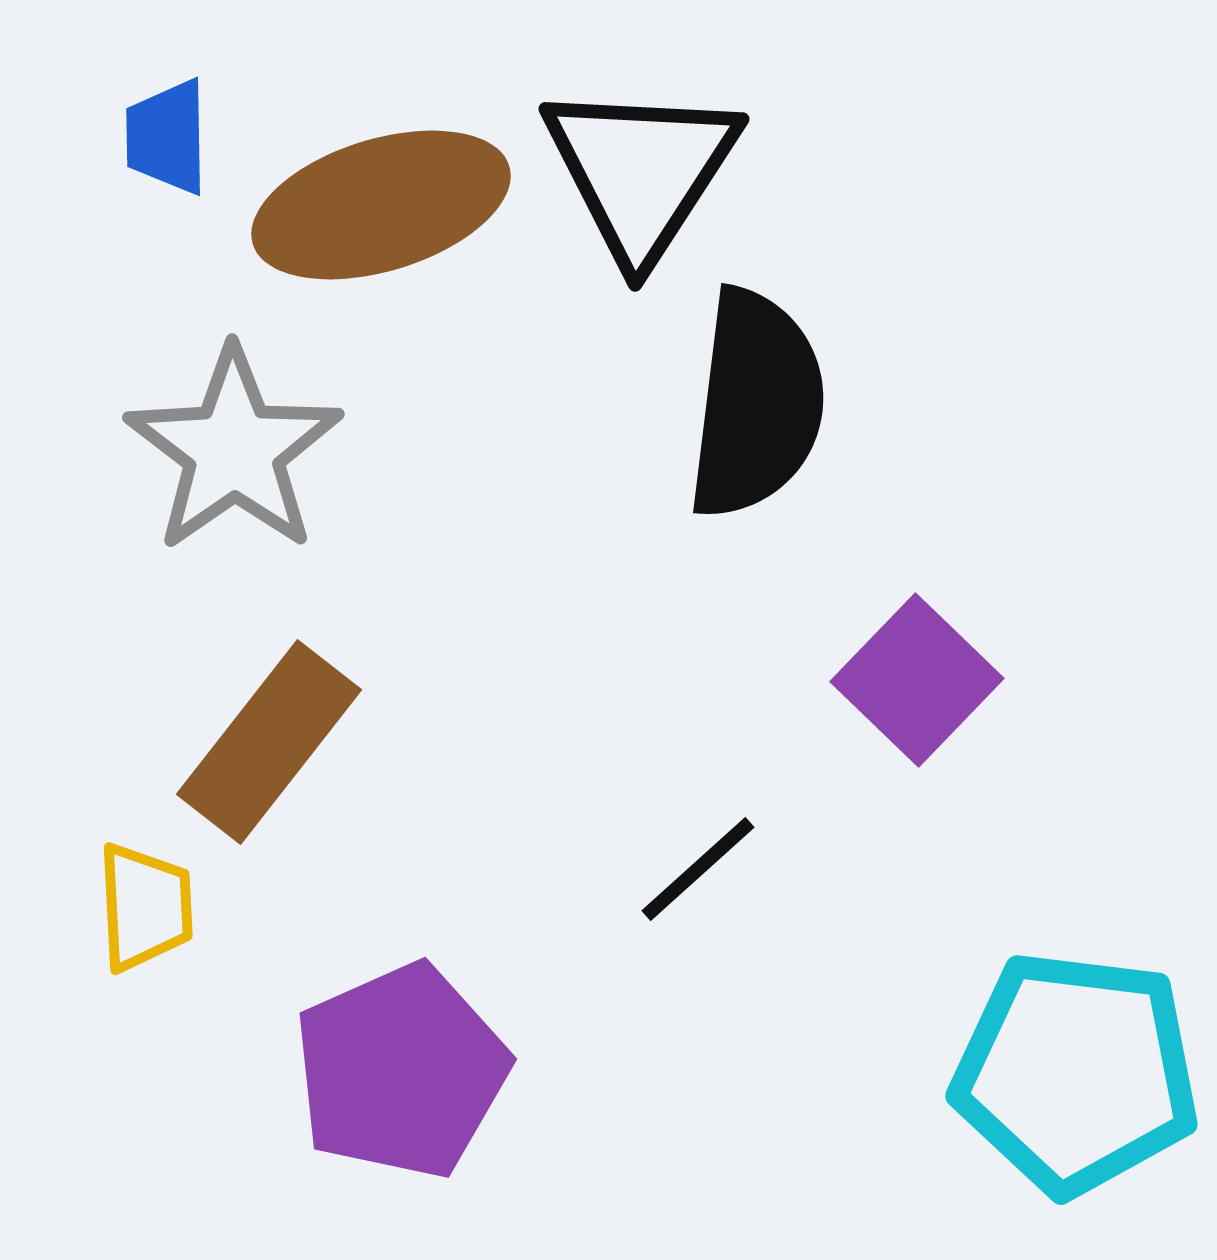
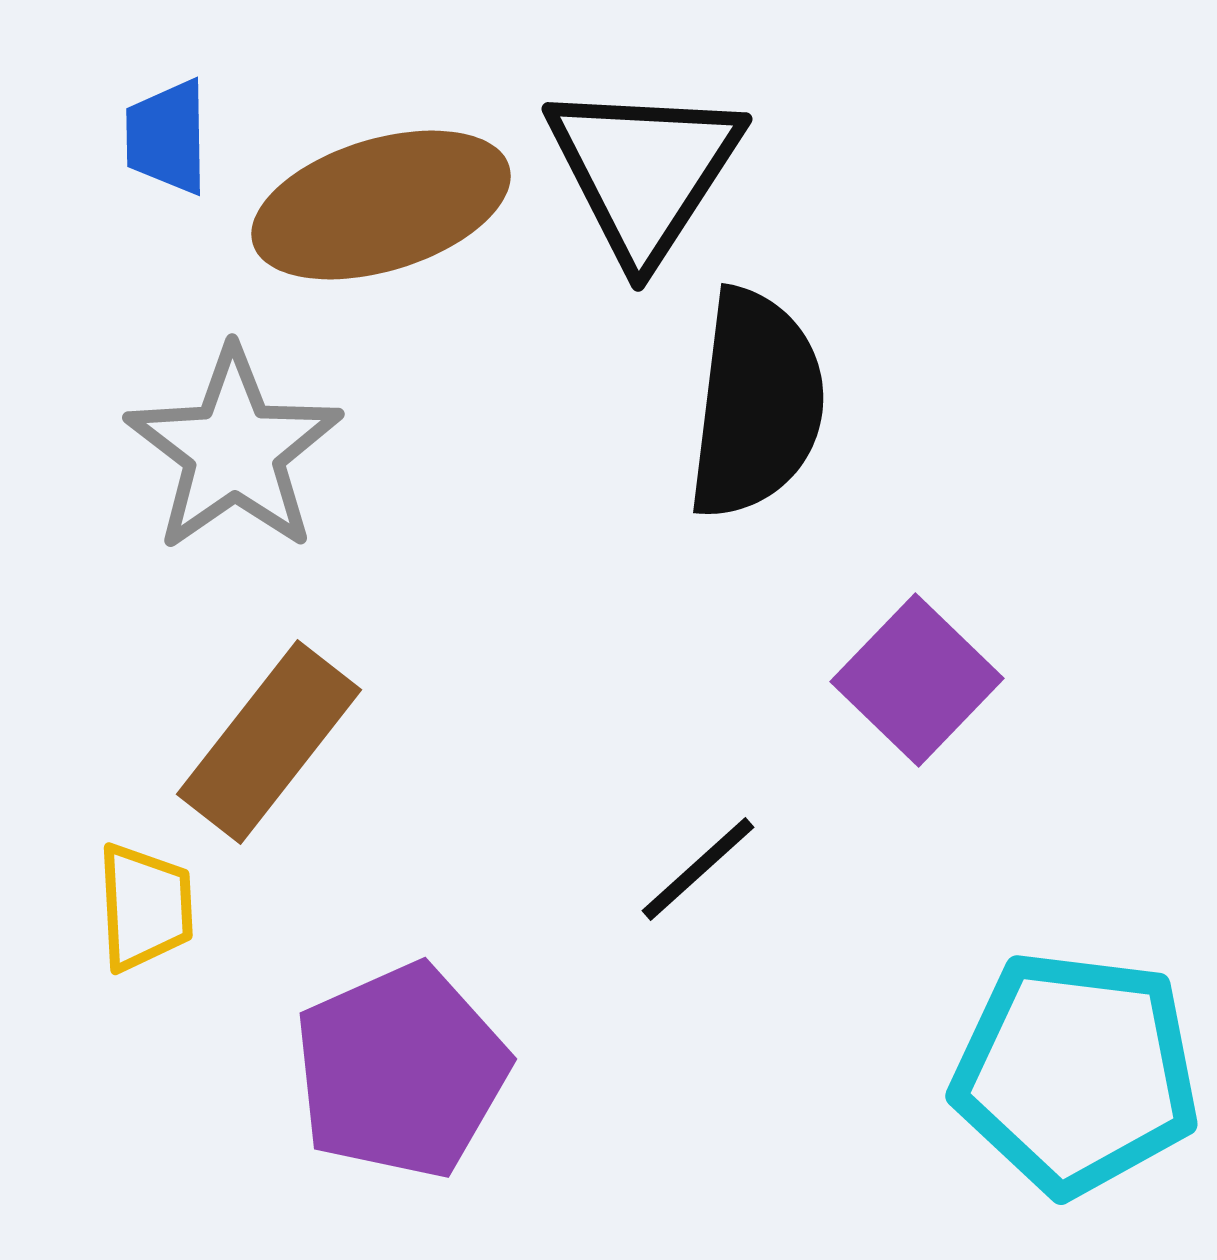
black triangle: moved 3 px right
